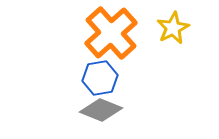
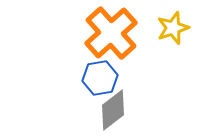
yellow star: rotated 8 degrees clockwise
gray diamond: moved 12 px right; rotated 60 degrees counterclockwise
